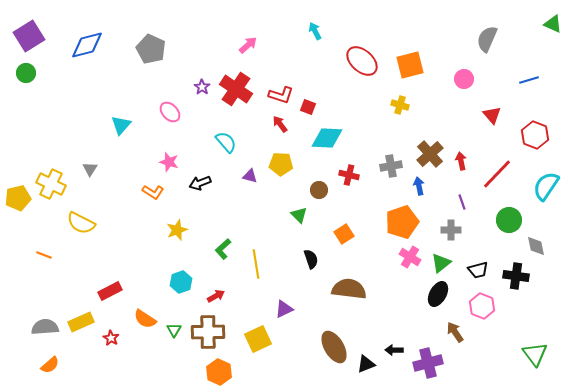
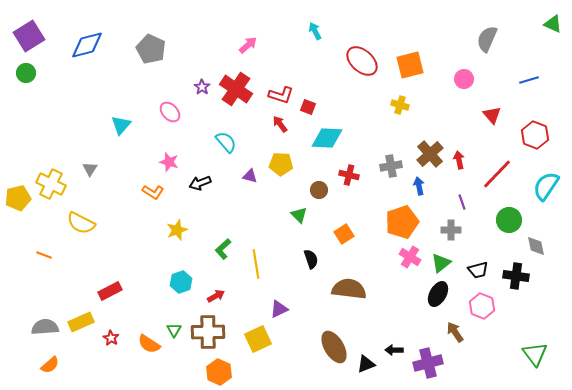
red arrow at (461, 161): moved 2 px left, 1 px up
purple triangle at (284, 309): moved 5 px left
orange semicircle at (145, 319): moved 4 px right, 25 px down
